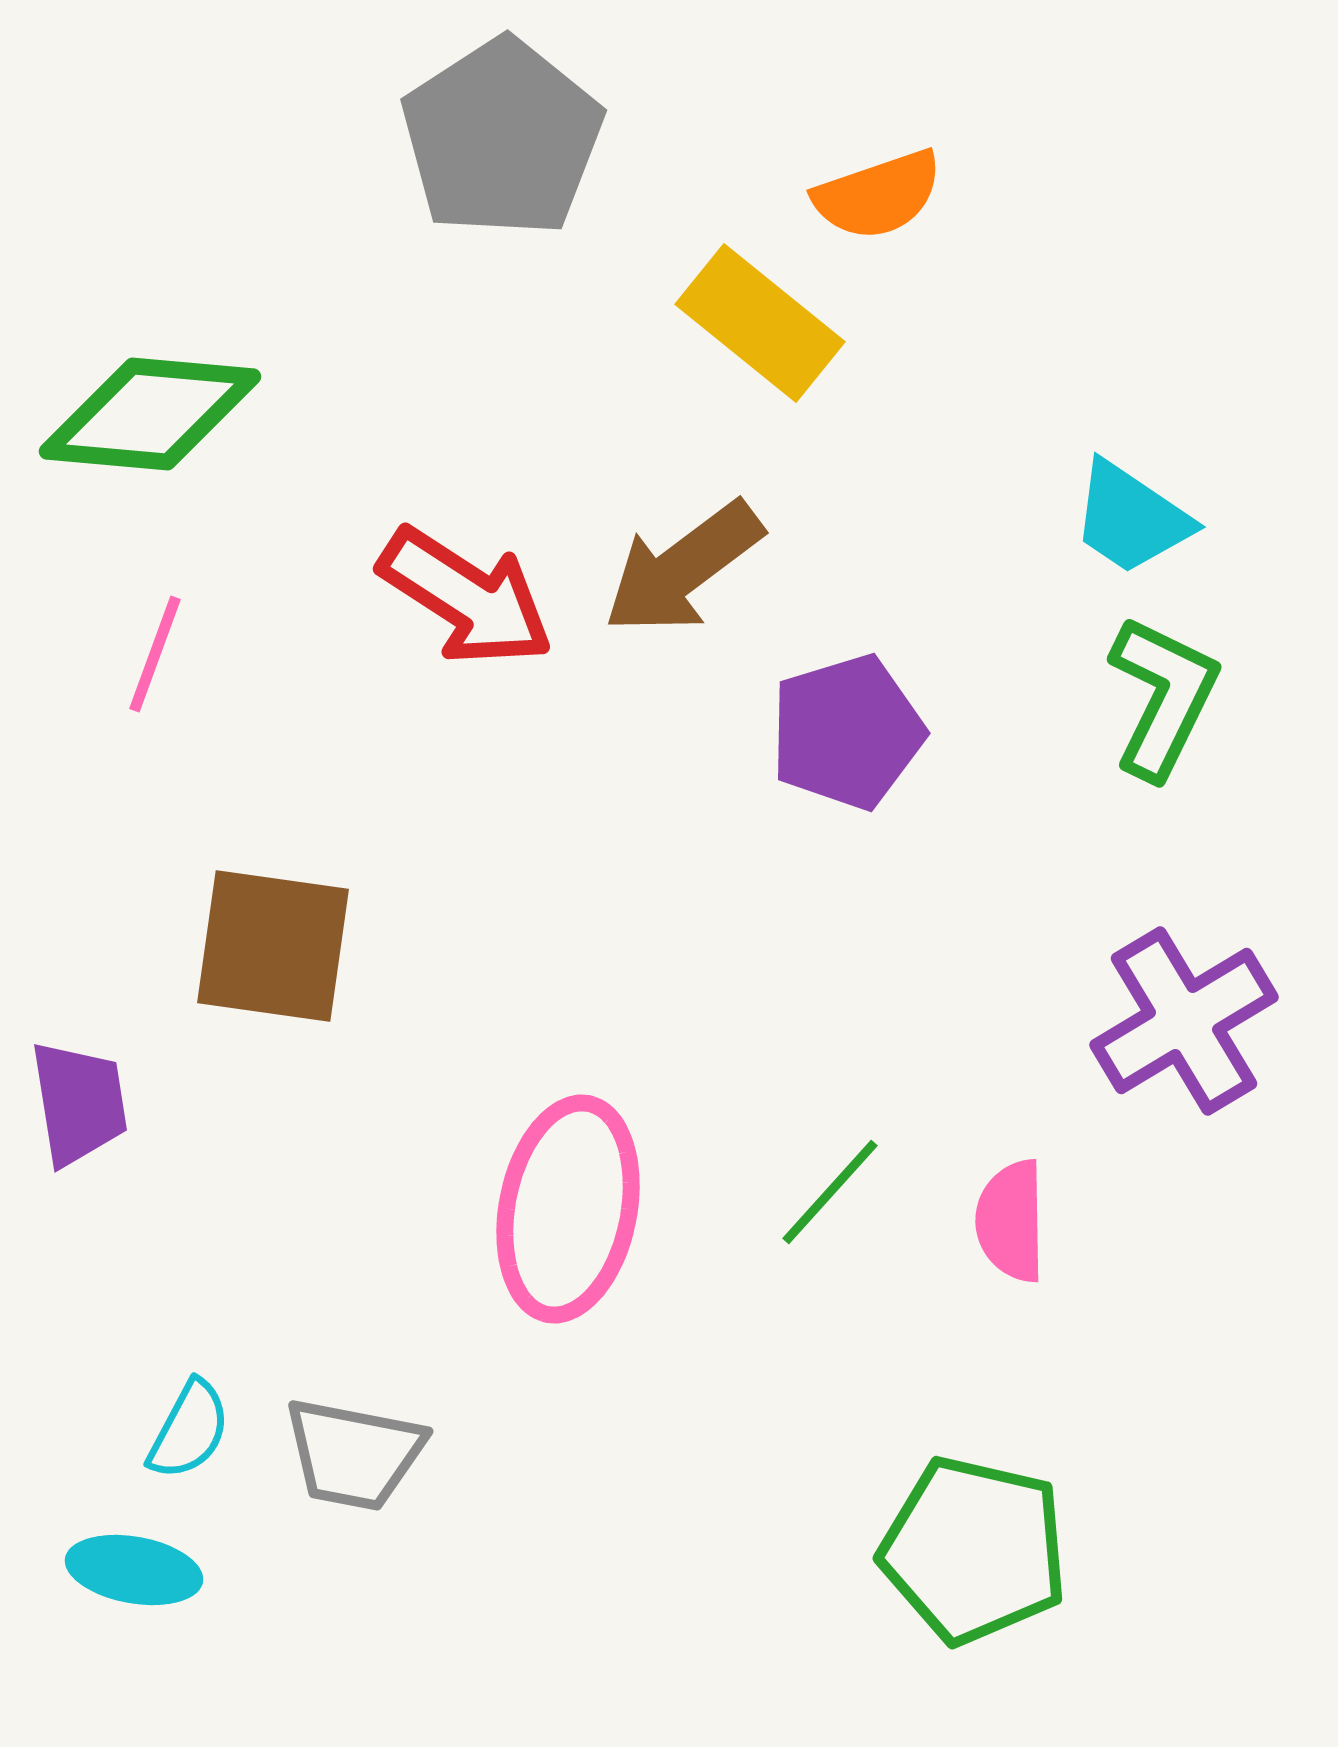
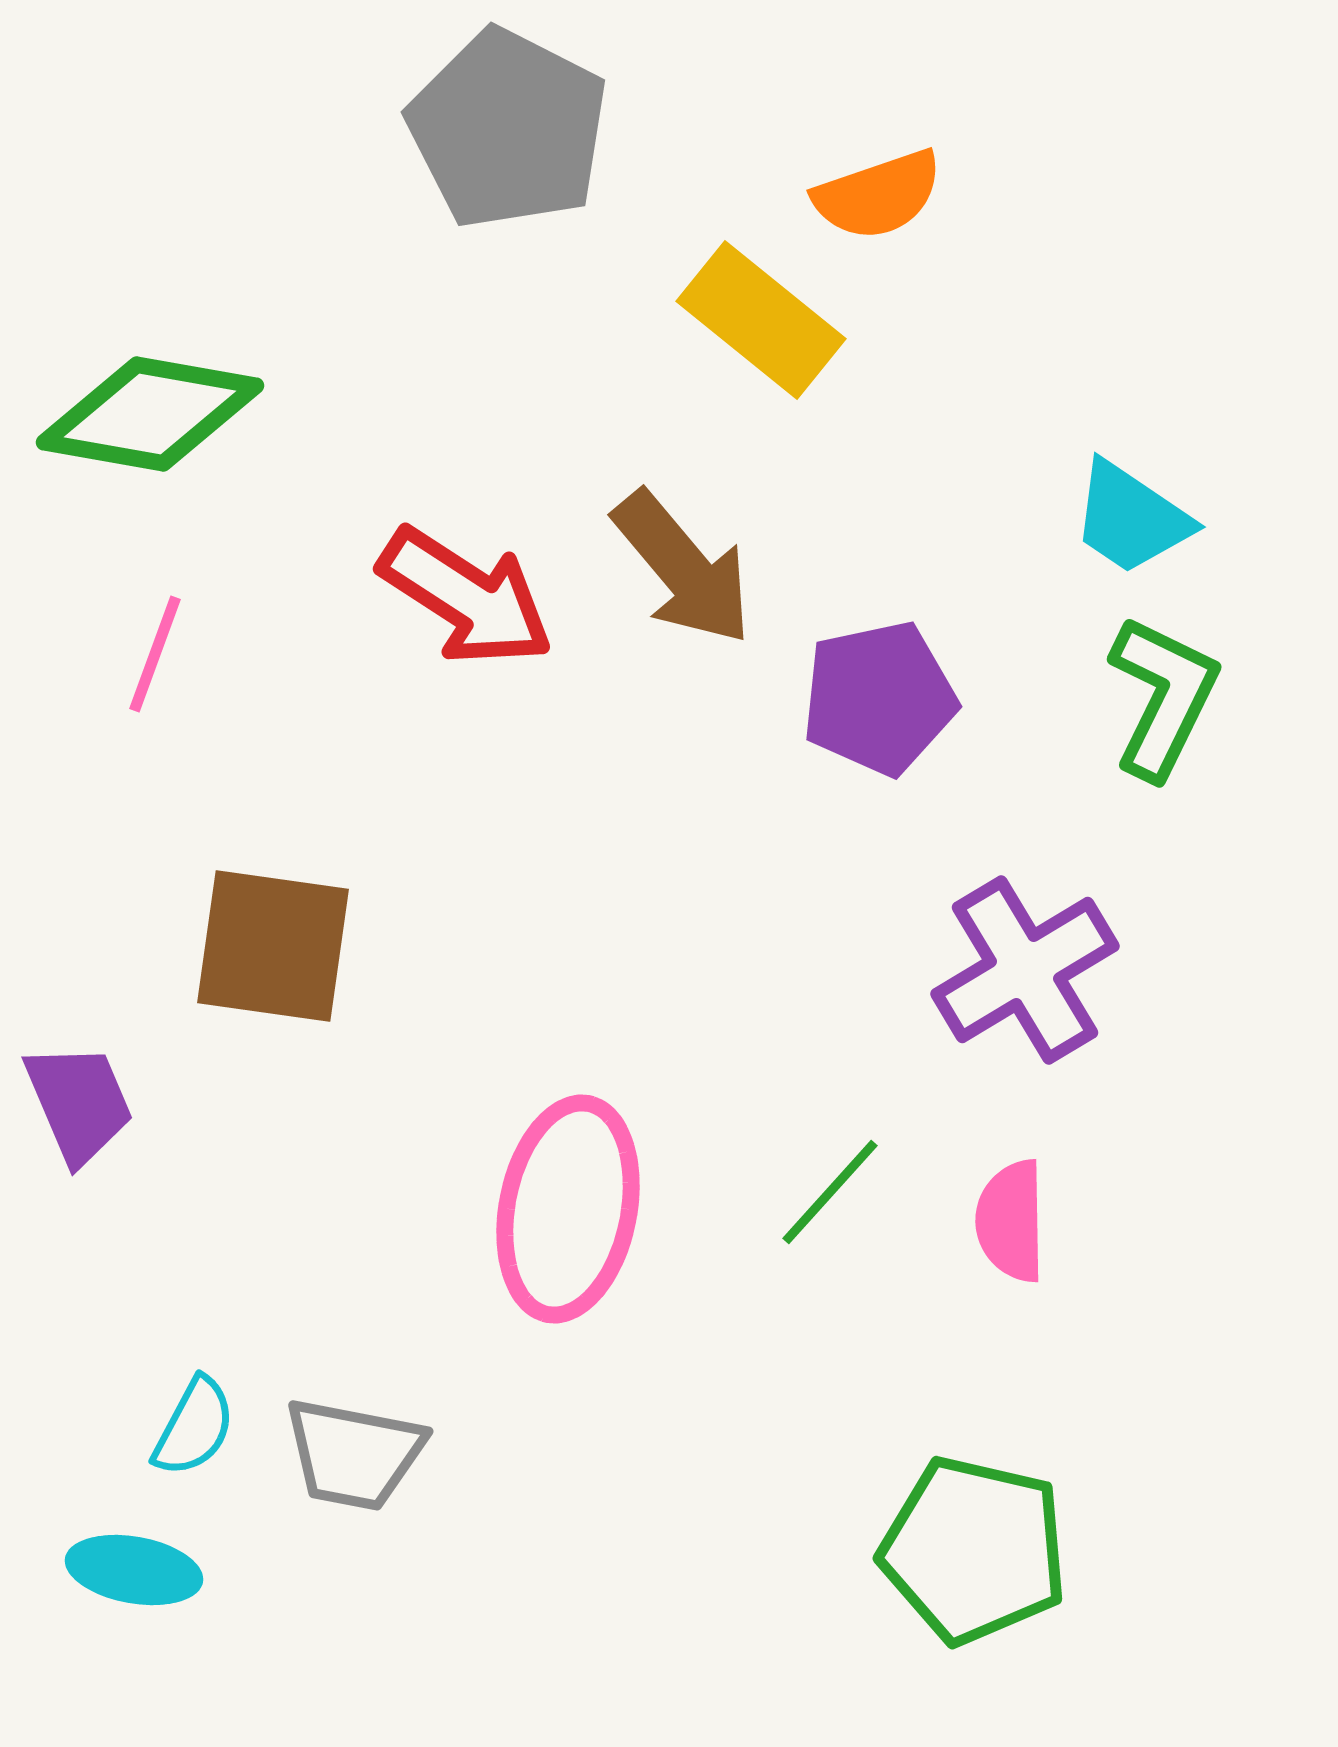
gray pentagon: moved 6 px right, 9 px up; rotated 12 degrees counterclockwise
yellow rectangle: moved 1 px right, 3 px up
green diamond: rotated 5 degrees clockwise
brown arrow: rotated 93 degrees counterclockwise
purple pentagon: moved 32 px right, 34 px up; rotated 5 degrees clockwise
purple cross: moved 159 px left, 51 px up
purple trapezoid: rotated 14 degrees counterclockwise
cyan semicircle: moved 5 px right, 3 px up
